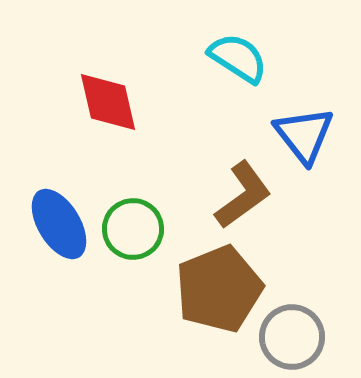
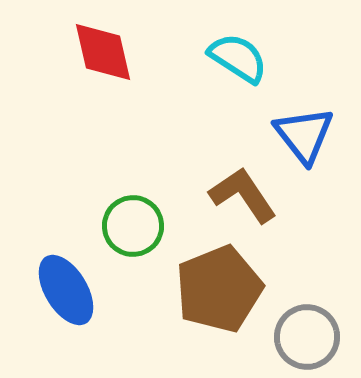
red diamond: moved 5 px left, 50 px up
brown L-shape: rotated 88 degrees counterclockwise
blue ellipse: moved 7 px right, 66 px down
green circle: moved 3 px up
gray circle: moved 15 px right
